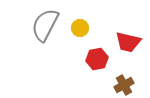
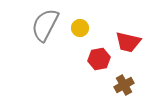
red hexagon: moved 2 px right
